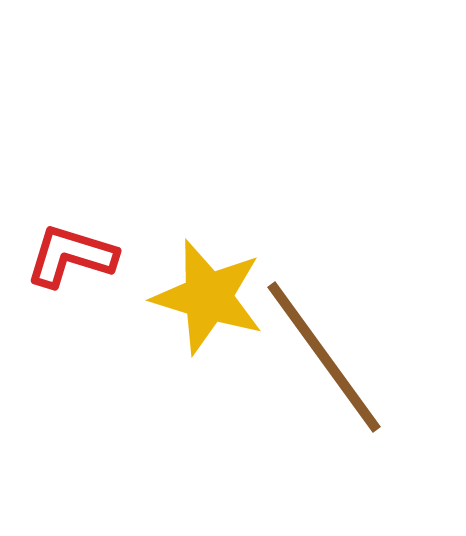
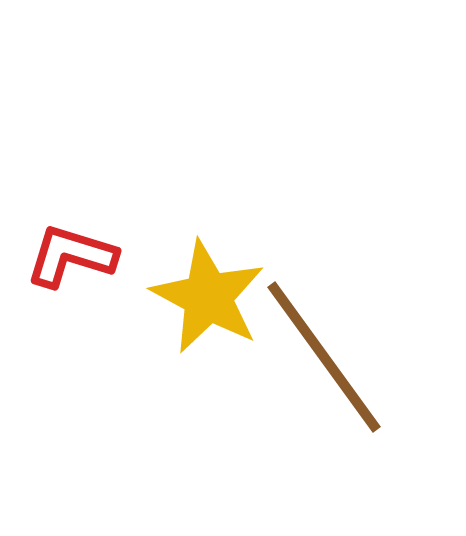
yellow star: rotated 11 degrees clockwise
